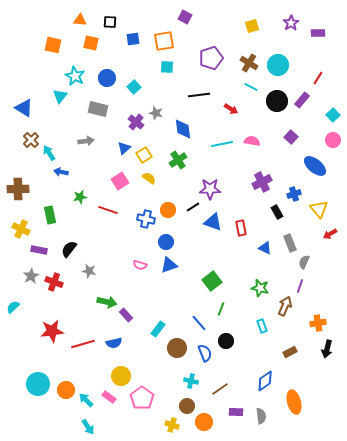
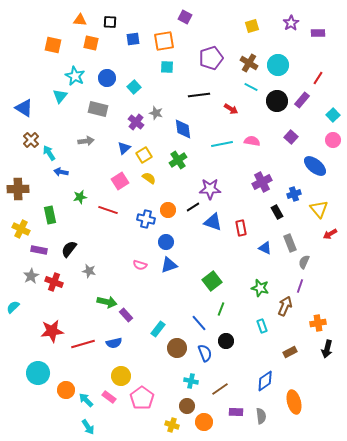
cyan circle at (38, 384): moved 11 px up
